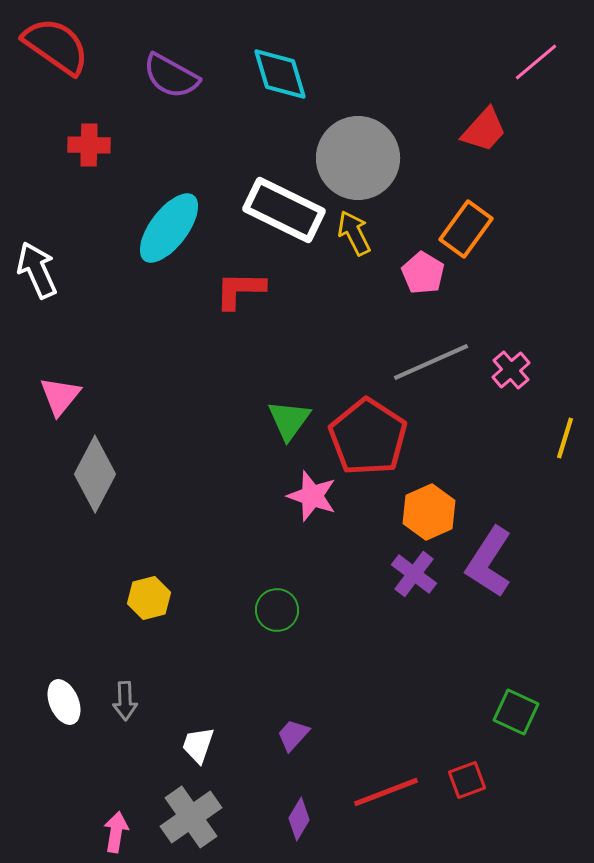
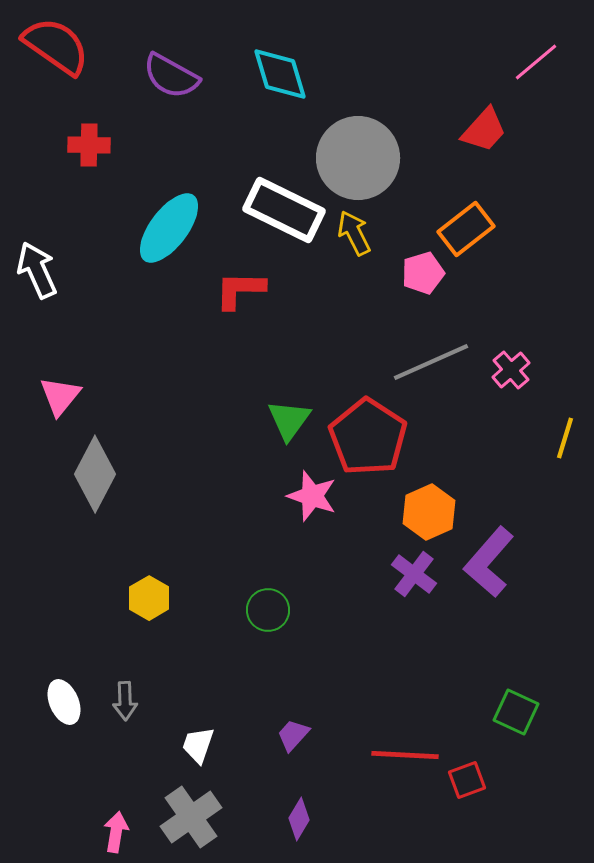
orange rectangle: rotated 16 degrees clockwise
pink pentagon: rotated 24 degrees clockwise
purple L-shape: rotated 8 degrees clockwise
yellow hexagon: rotated 15 degrees counterclockwise
green circle: moved 9 px left
red line: moved 19 px right, 37 px up; rotated 24 degrees clockwise
